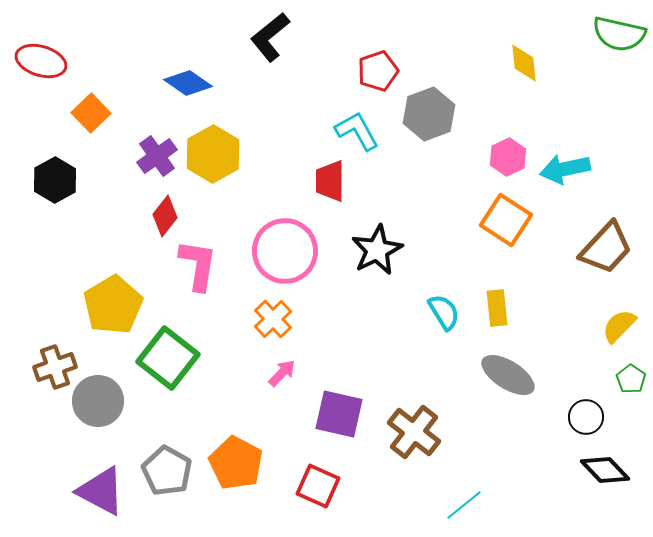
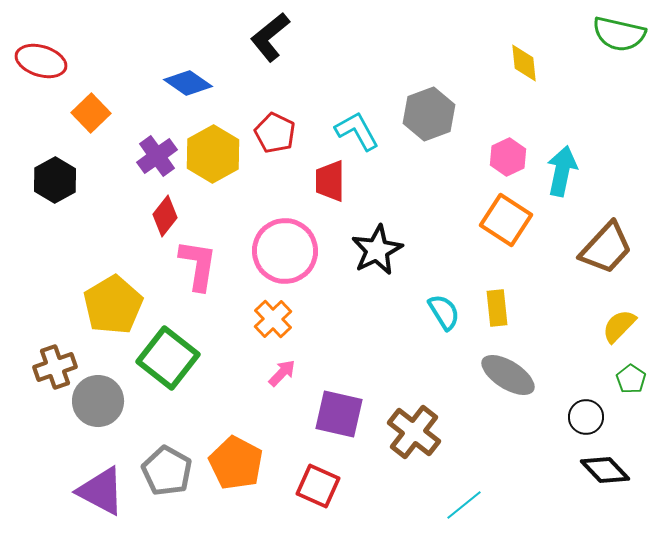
red pentagon at (378, 71): moved 103 px left, 62 px down; rotated 27 degrees counterclockwise
cyan arrow at (565, 169): moved 3 px left, 2 px down; rotated 114 degrees clockwise
